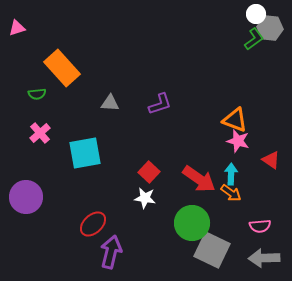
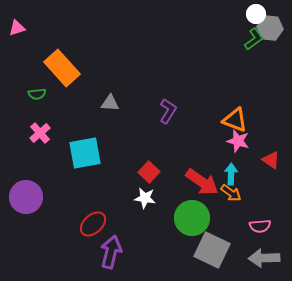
purple L-shape: moved 8 px right, 7 px down; rotated 40 degrees counterclockwise
red arrow: moved 3 px right, 3 px down
green circle: moved 5 px up
